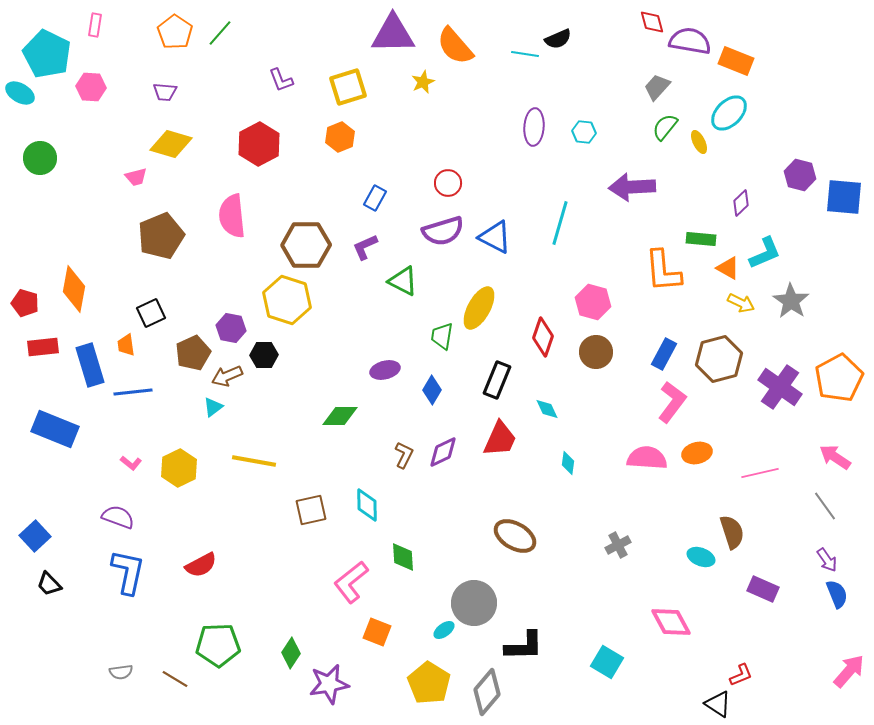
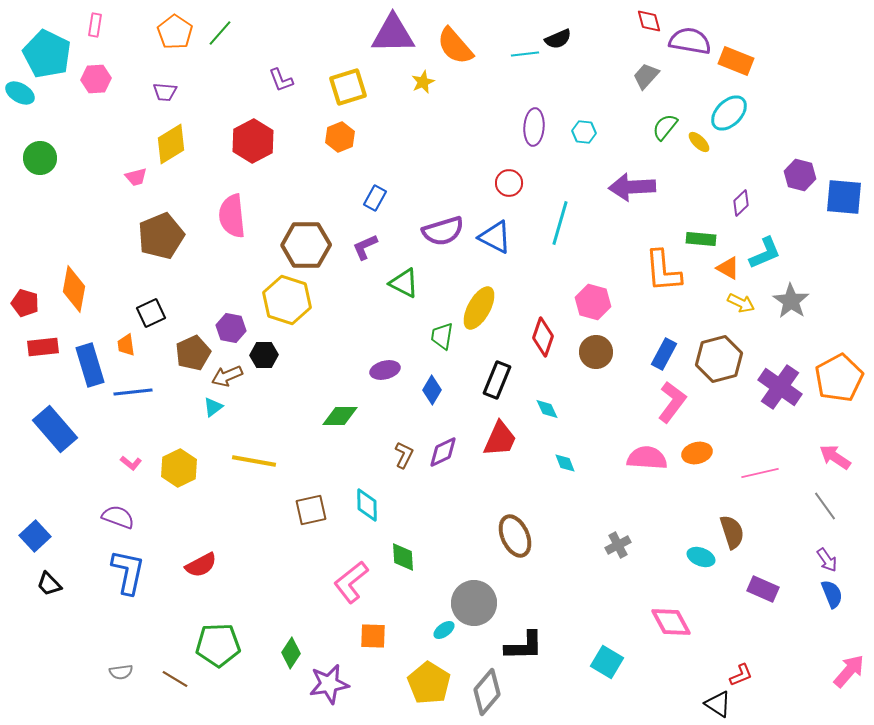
red diamond at (652, 22): moved 3 px left, 1 px up
cyan line at (525, 54): rotated 16 degrees counterclockwise
pink hexagon at (91, 87): moved 5 px right, 8 px up; rotated 8 degrees counterclockwise
gray trapezoid at (657, 87): moved 11 px left, 11 px up
yellow ellipse at (699, 142): rotated 20 degrees counterclockwise
yellow diamond at (171, 144): rotated 48 degrees counterclockwise
red hexagon at (259, 144): moved 6 px left, 3 px up
red circle at (448, 183): moved 61 px right
green triangle at (403, 281): moved 1 px right, 2 px down
blue rectangle at (55, 429): rotated 27 degrees clockwise
cyan diamond at (568, 463): moved 3 px left; rotated 30 degrees counterclockwise
brown ellipse at (515, 536): rotated 36 degrees clockwise
blue semicircle at (837, 594): moved 5 px left
orange square at (377, 632): moved 4 px left, 4 px down; rotated 20 degrees counterclockwise
